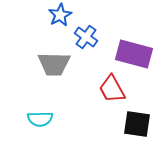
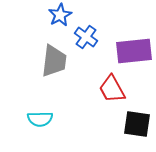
purple rectangle: moved 3 px up; rotated 21 degrees counterclockwise
gray trapezoid: moved 3 px up; rotated 84 degrees counterclockwise
